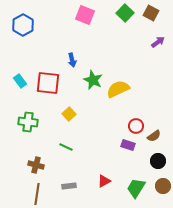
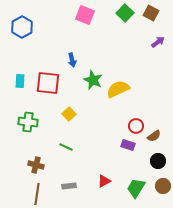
blue hexagon: moved 1 px left, 2 px down
cyan rectangle: rotated 40 degrees clockwise
